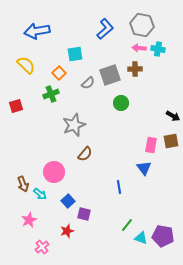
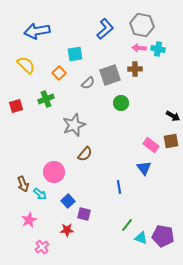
green cross: moved 5 px left, 5 px down
pink rectangle: rotated 63 degrees counterclockwise
red star: moved 1 px up; rotated 16 degrees clockwise
